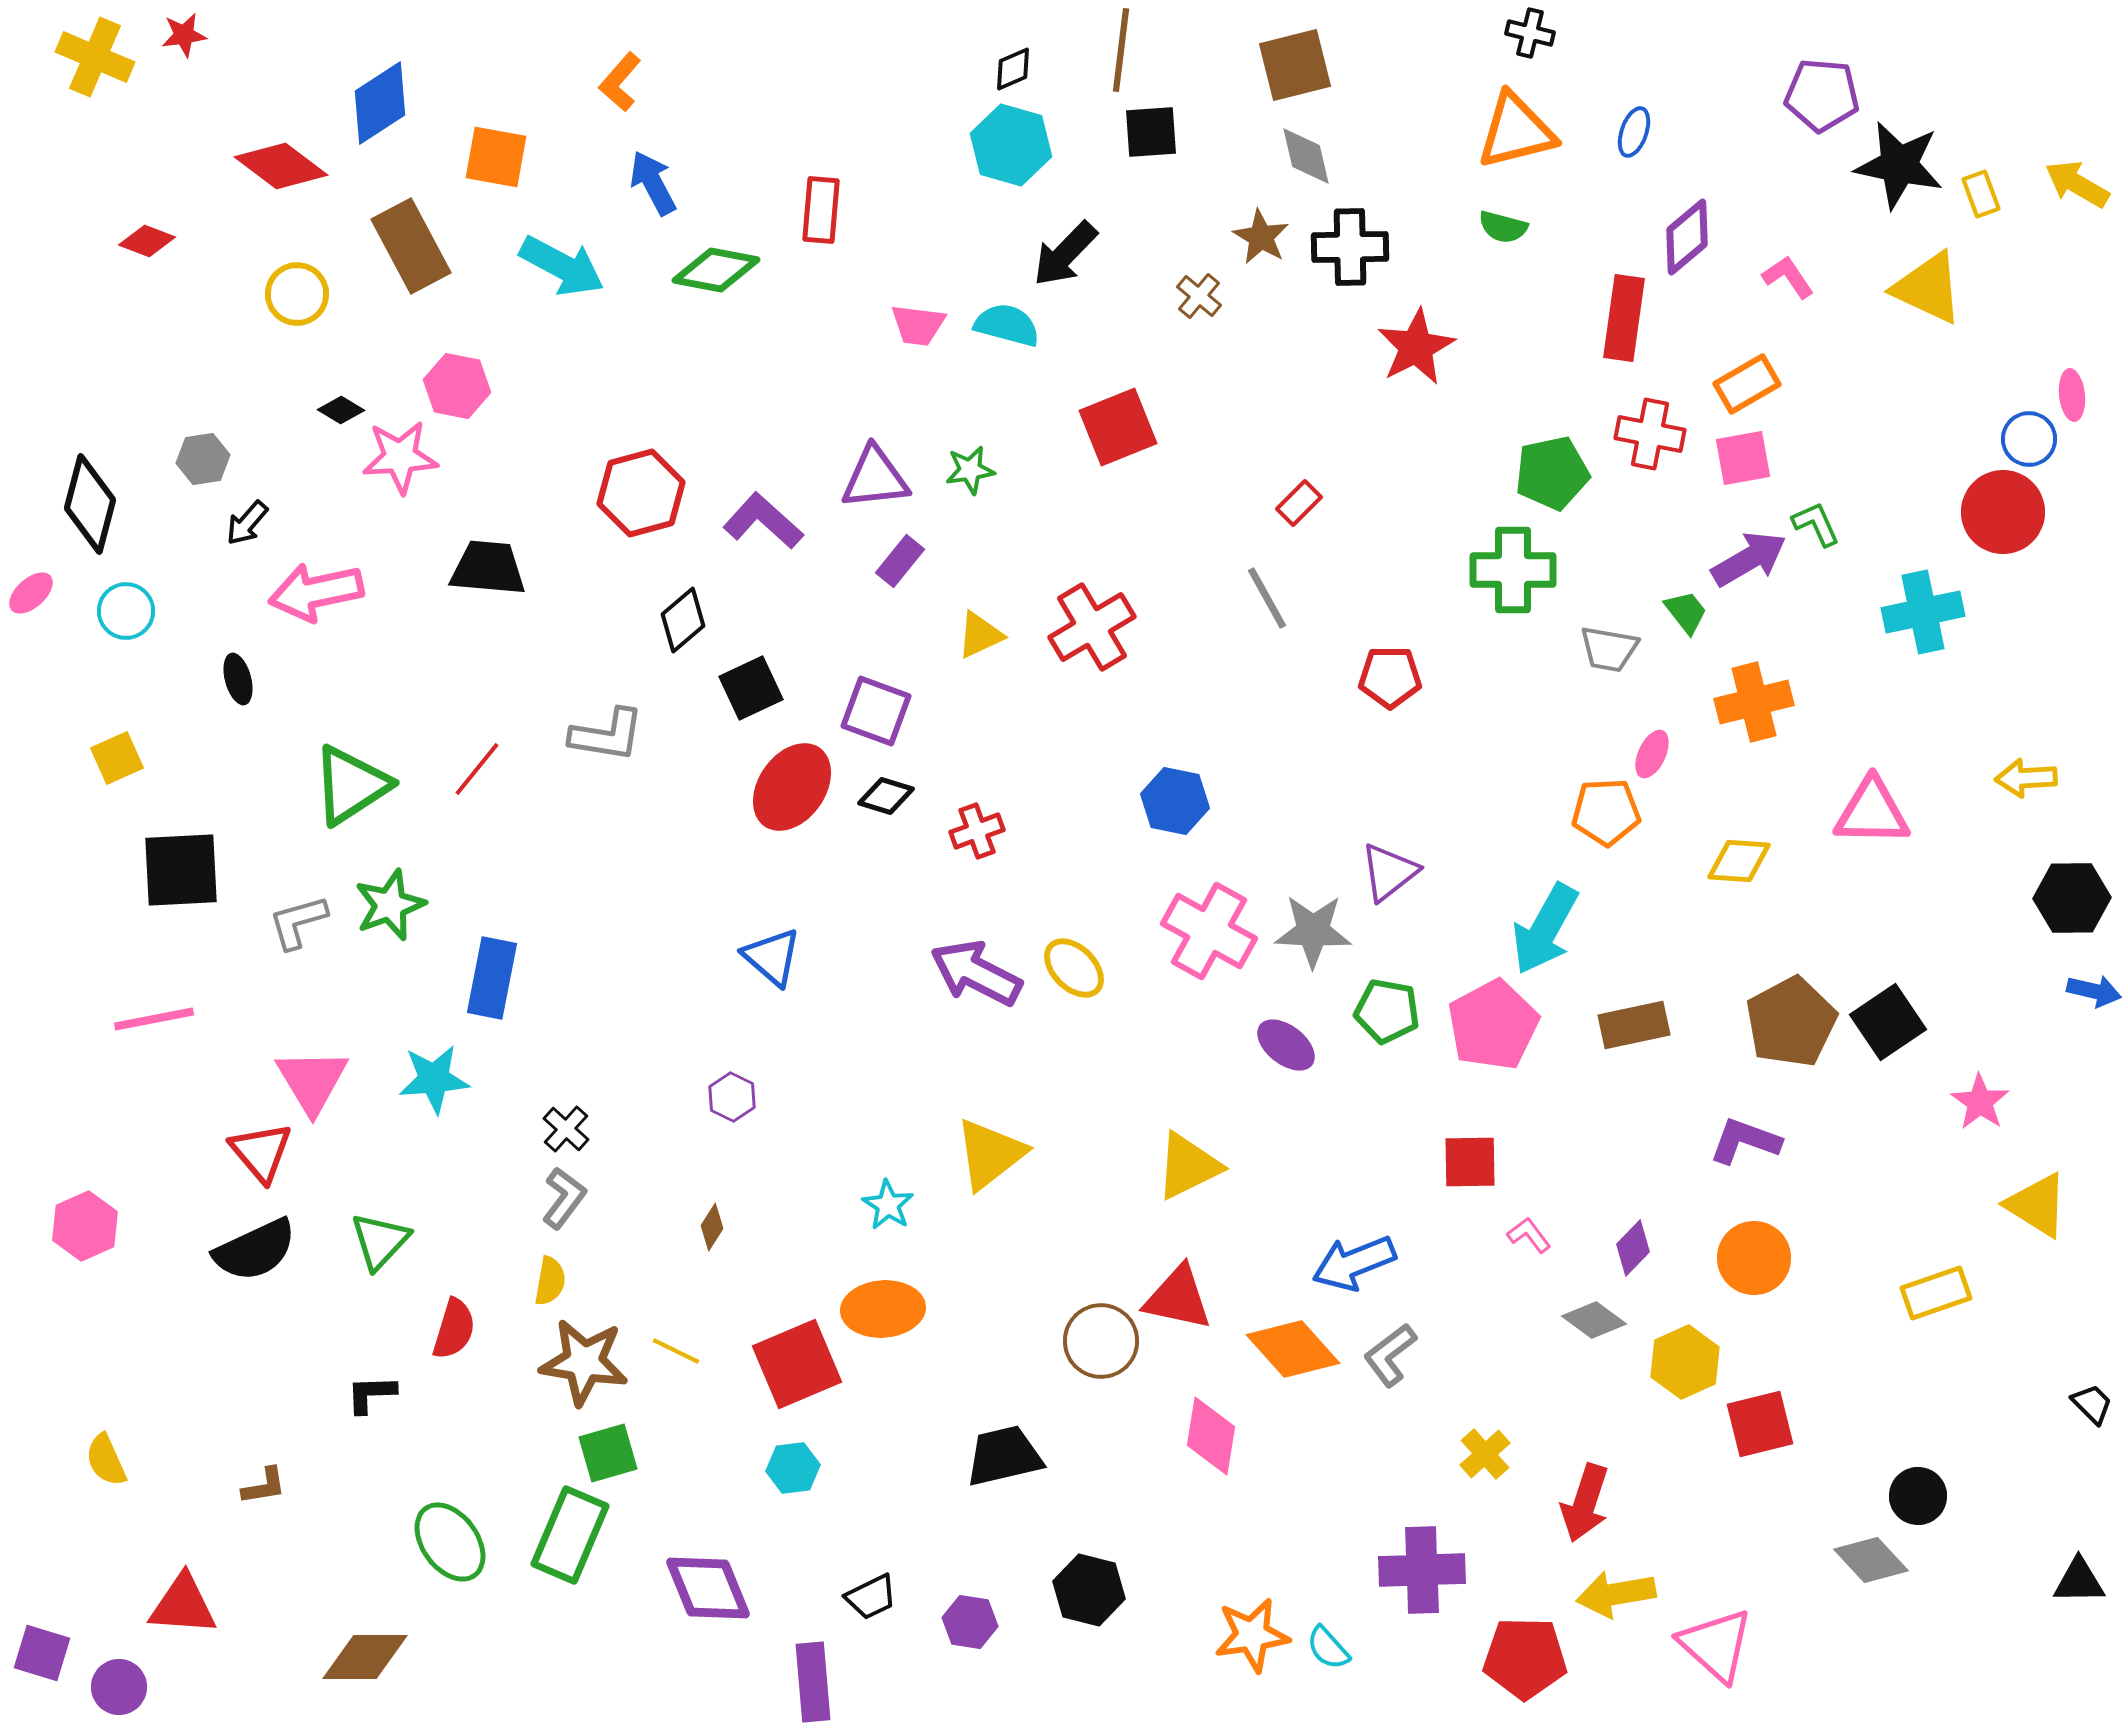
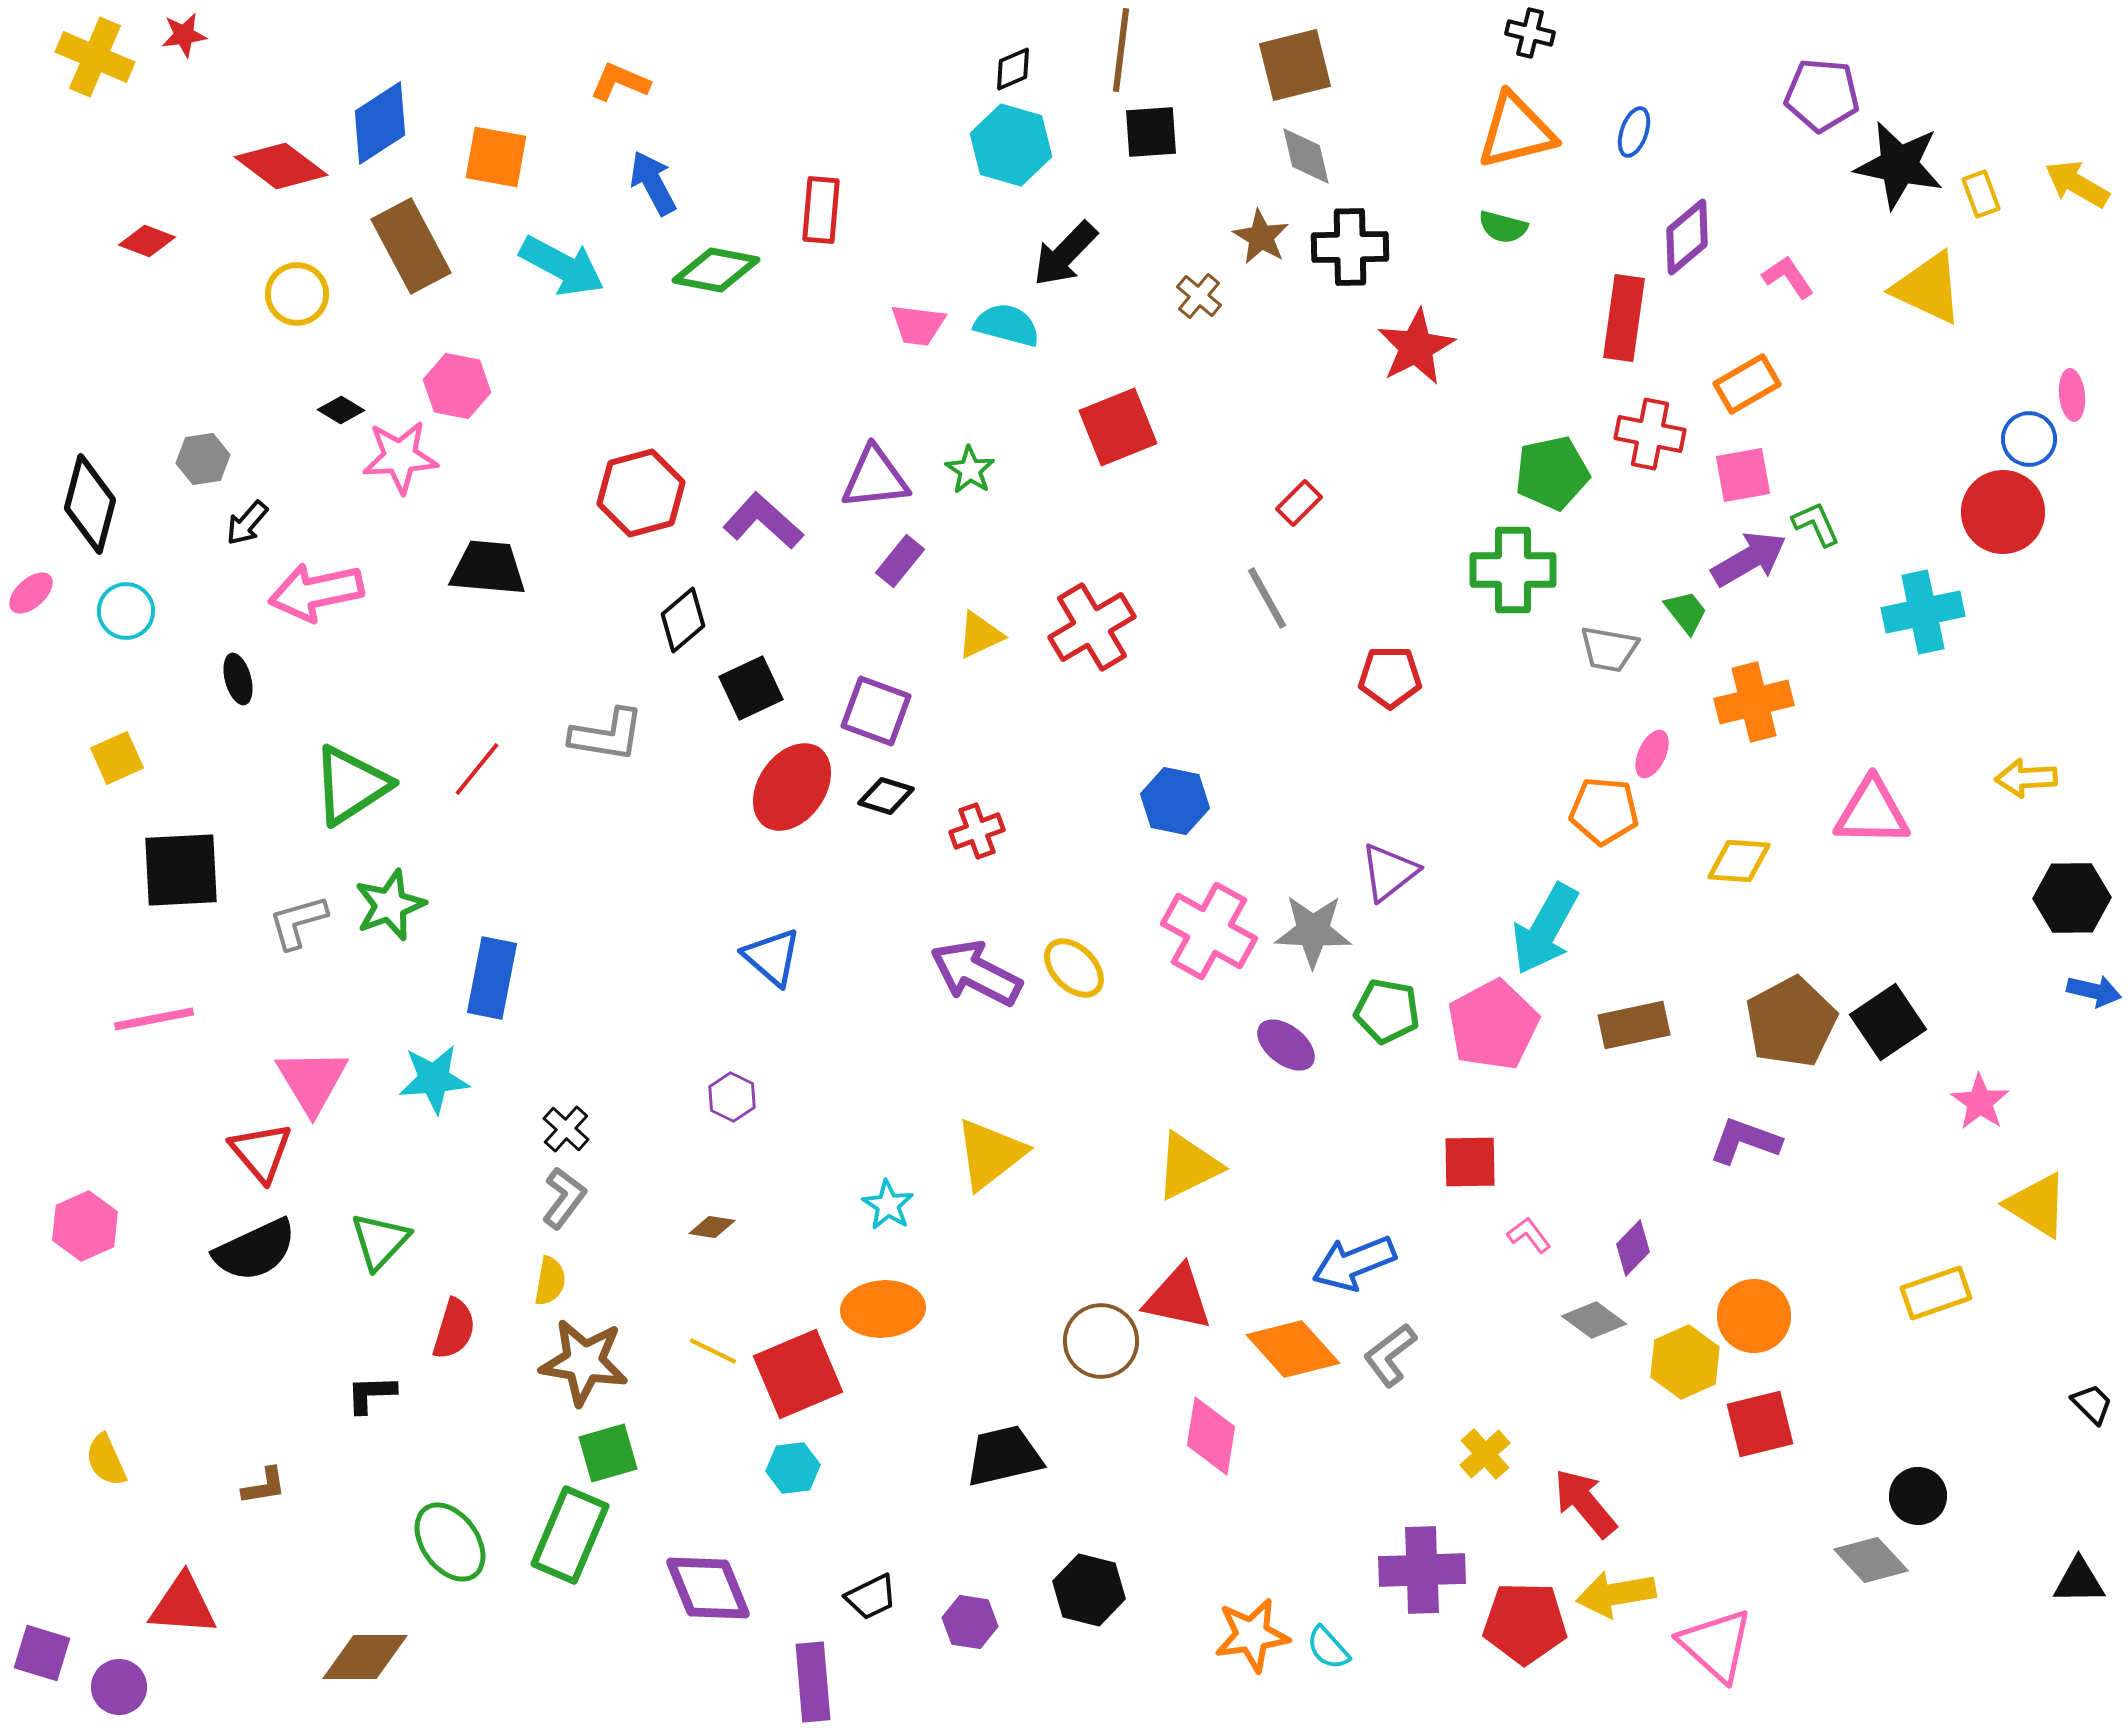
orange L-shape at (620, 82): rotated 72 degrees clockwise
blue diamond at (380, 103): moved 20 px down
pink square at (1743, 458): moved 17 px down
green star at (970, 470): rotated 30 degrees counterclockwise
orange pentagon at (1606, 812): moved 2 px left, 1 px up; rotated 8 degrees clockwise
brown diamond at (712, 1227): rotated 66 degrees clockwise
orange circle at (1754, 1258): moved 58 px down
yellow line at (676, 1351): moved 37 px right
red square at (797, 1364): moved 1 px right, 10 px down
red arrow at (1585, 1503): rotated 122 degrees clockwise
red pentagon at (1525, 1658): moved 35 px up
